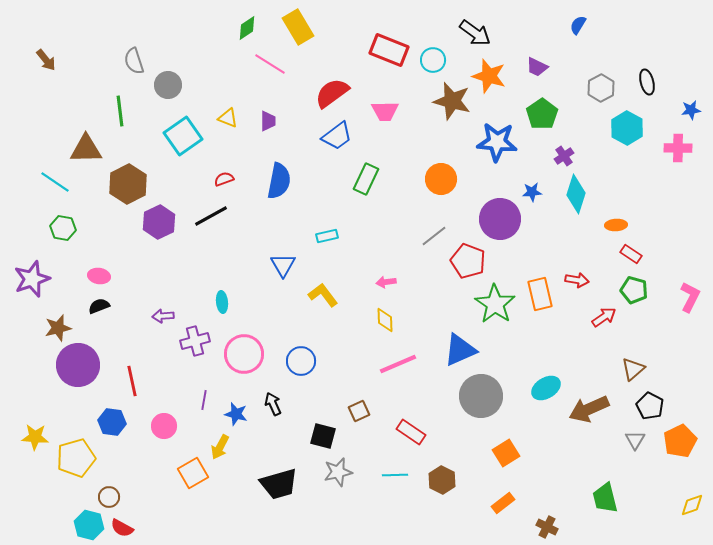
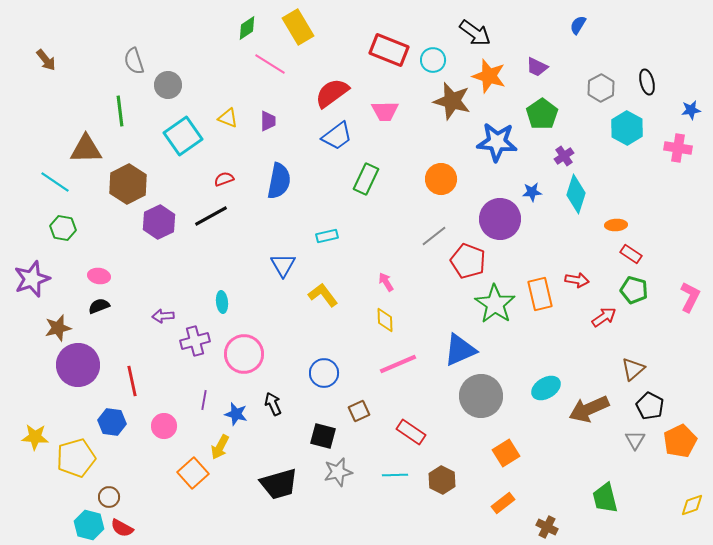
pink cross at (678, 148): rotated 8 degrees clockwise
pink arrow at (386, 282): rotated 66 degrees clockwise
blue circle at (301, 361): moved 23 px right, 12 px down
orange square at (193, 473): rotated 12 degrees counterclockwise
